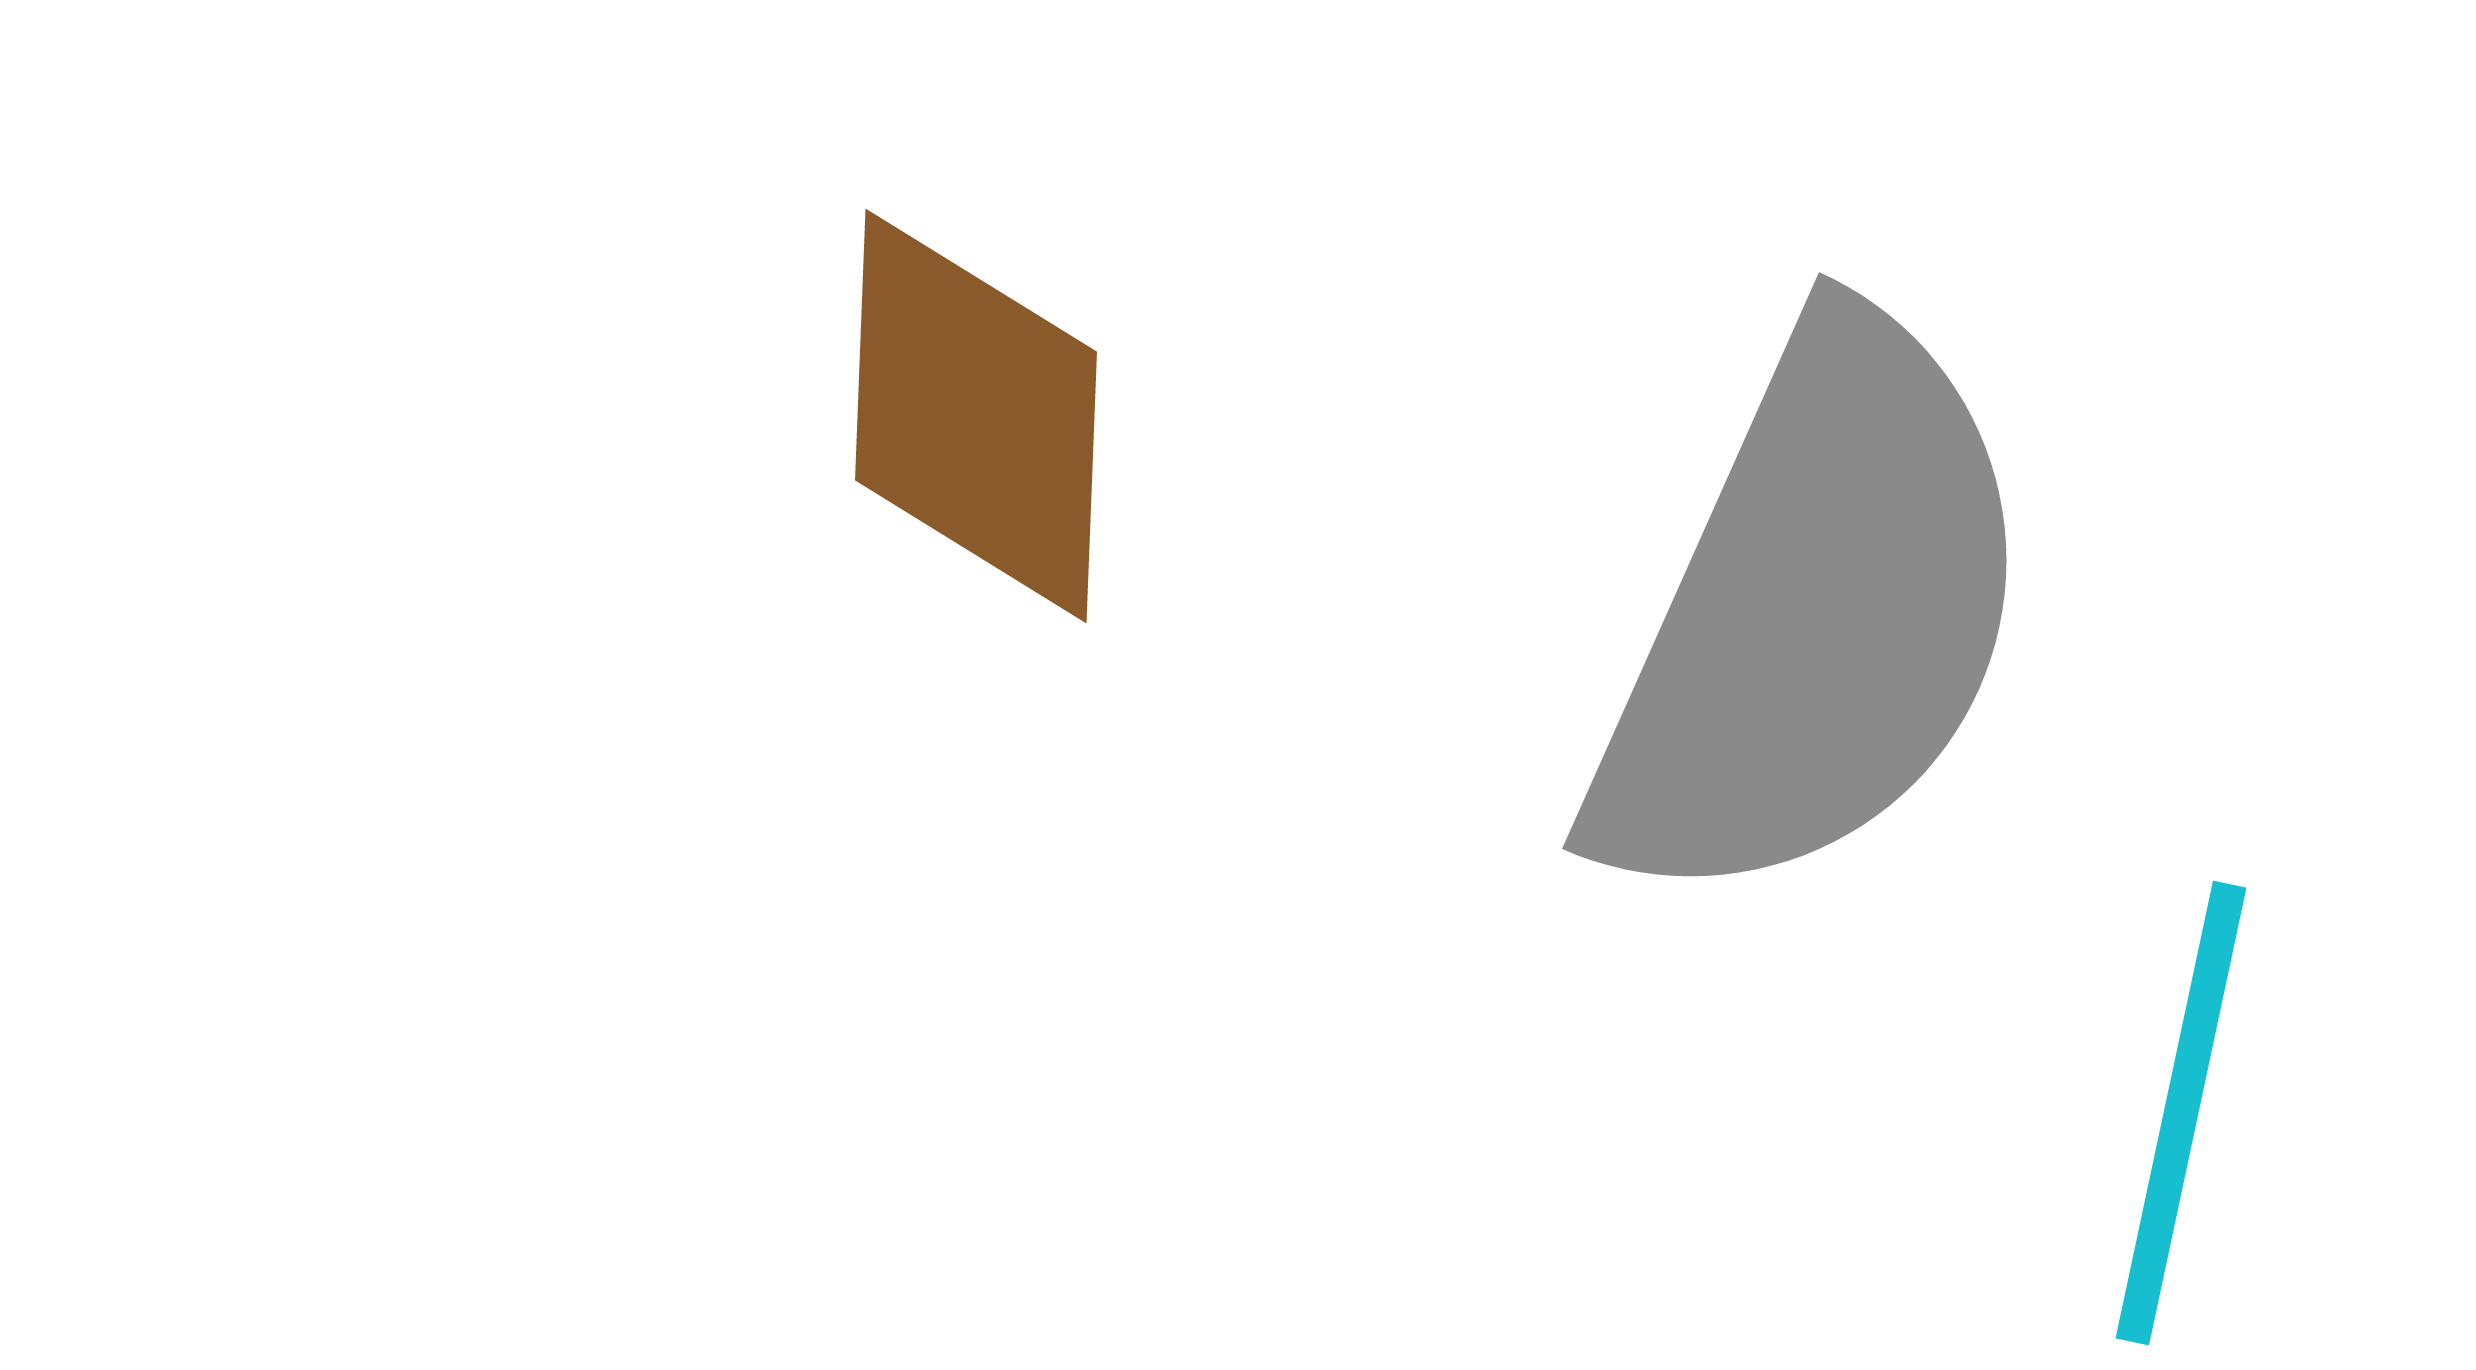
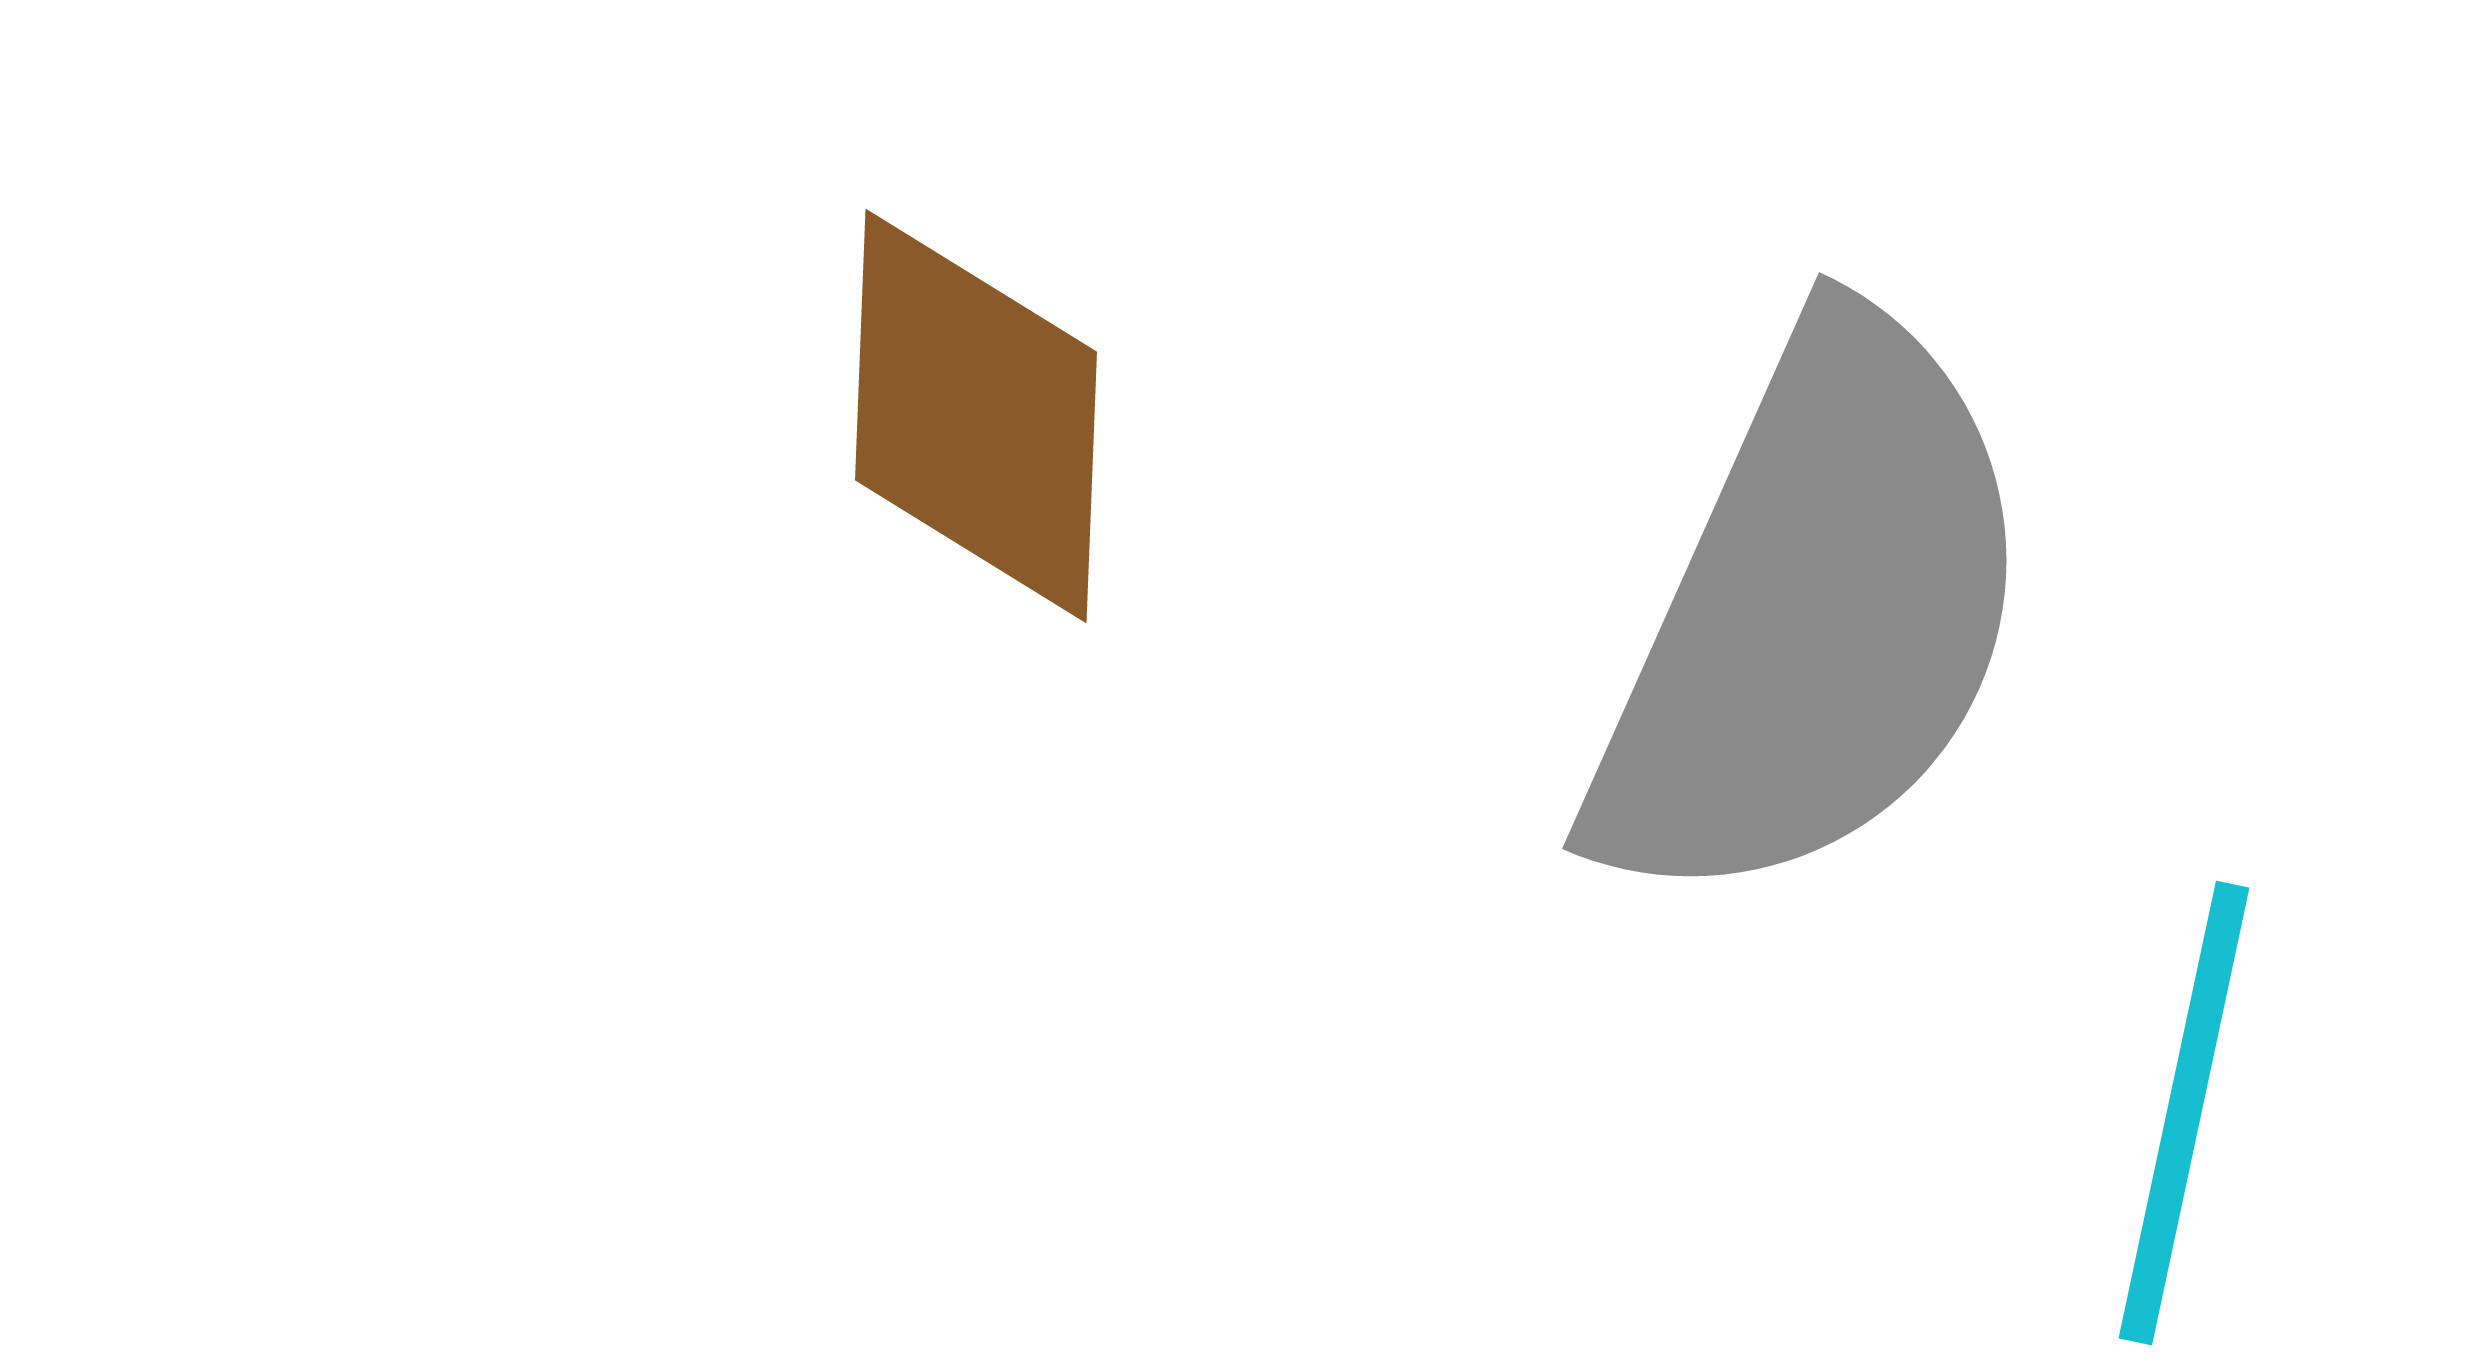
cyan line: moved 3 px right
